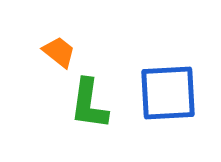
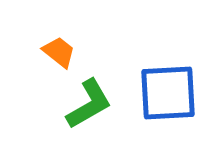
green L-shape: rotated 128 degrees counterclockwise
